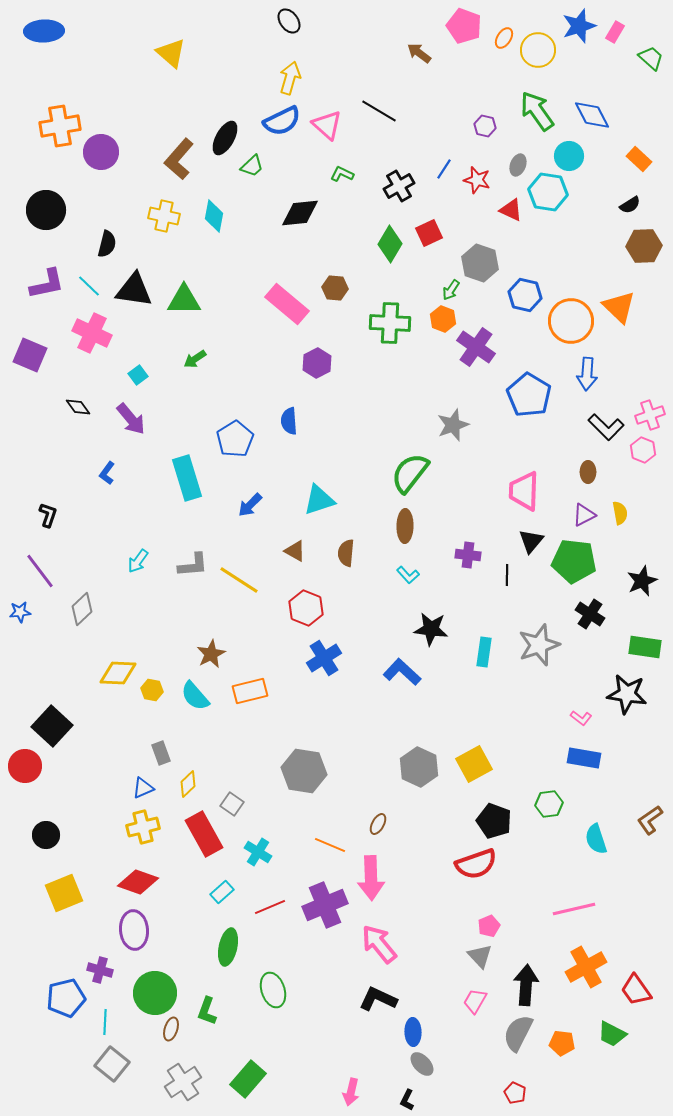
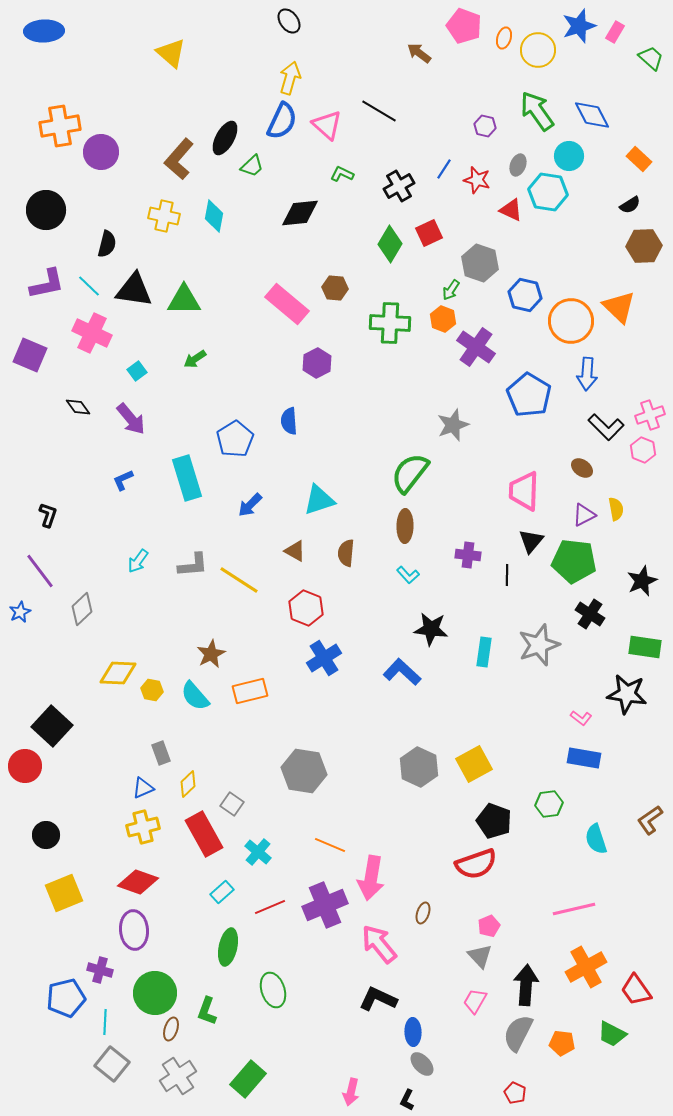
orange ellipse at (504, 38): rotated 15 degrees counterclockwise
blue semicircle at (282, 121): rotated 39 degrees counterclockwise
cyan square at (138, 375): moved 1 px left, 4 px up
brown ellipse at (588, 472): moved 6 px left, 4 px up; rotated 55 degrees counterclockwise
blue L-shape at (107, 473): moved 16 px right, 7 px down; rotated 30 degrees clockwise
yellow semicircle at (620, 513): moved 4 px left, 4 px up
blue star at (20, 612): rotated 20 degrees counterclockwise
brown ellipse at (378, 824): moved 45 px right, 89 px down; rotated 10 degrees counterclockwise
cyan cross at (258, 852): rotated 8 degrees clockwise
pink arrow at (371, 878): rotated 12 degrees clockwise
gray cross at (183, 1082): moved 5 px left, 6 px up
